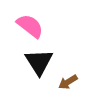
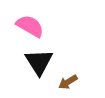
pink semicircle: rotated 8 degrees counterclockwise
